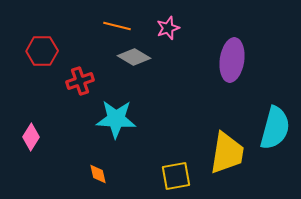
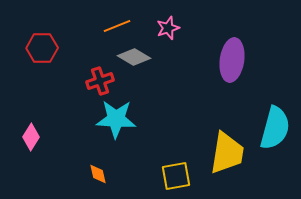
orange line: rotated 36 degrees counterclockwise
red hexagon: moved 3 px up
red cross: moved 20 px right
